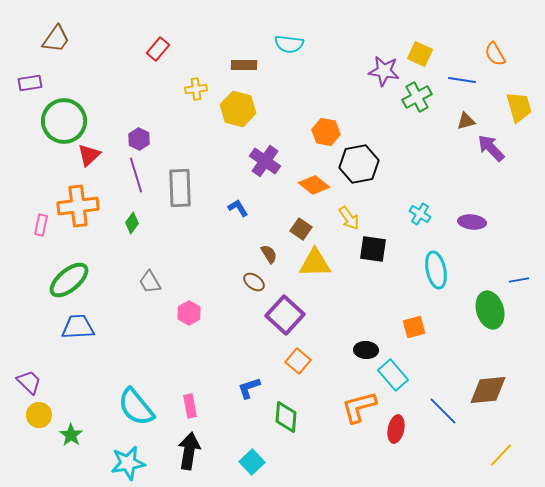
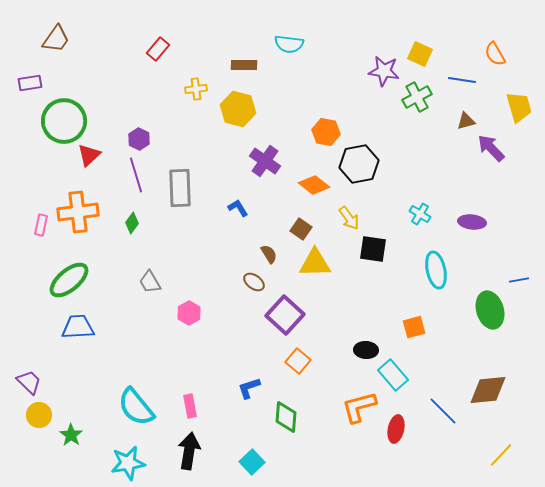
orange cross at (78, 206): moved 6 px down
